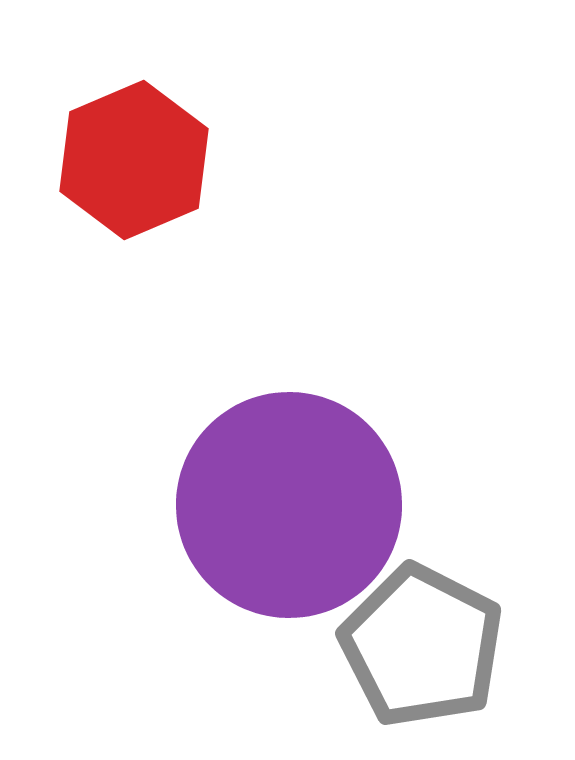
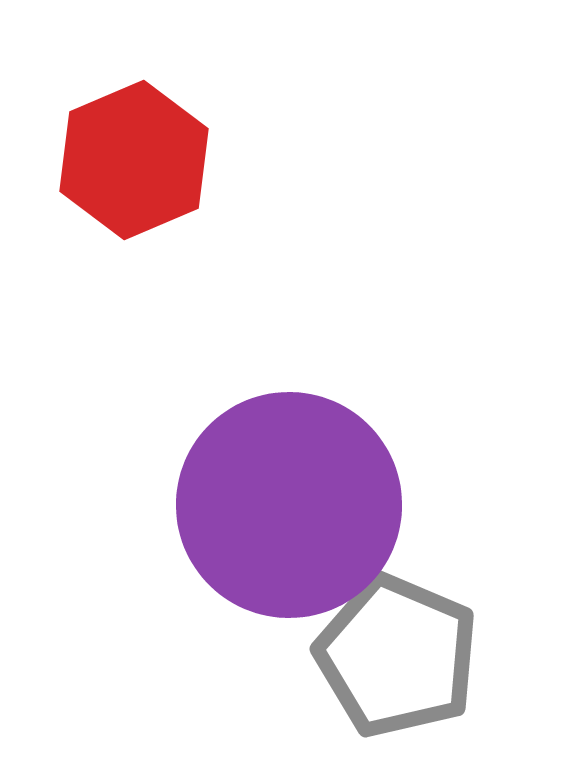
gray pentagon: moved 25 px left, 10 px down; rotated 4 degrees counterclockwise
